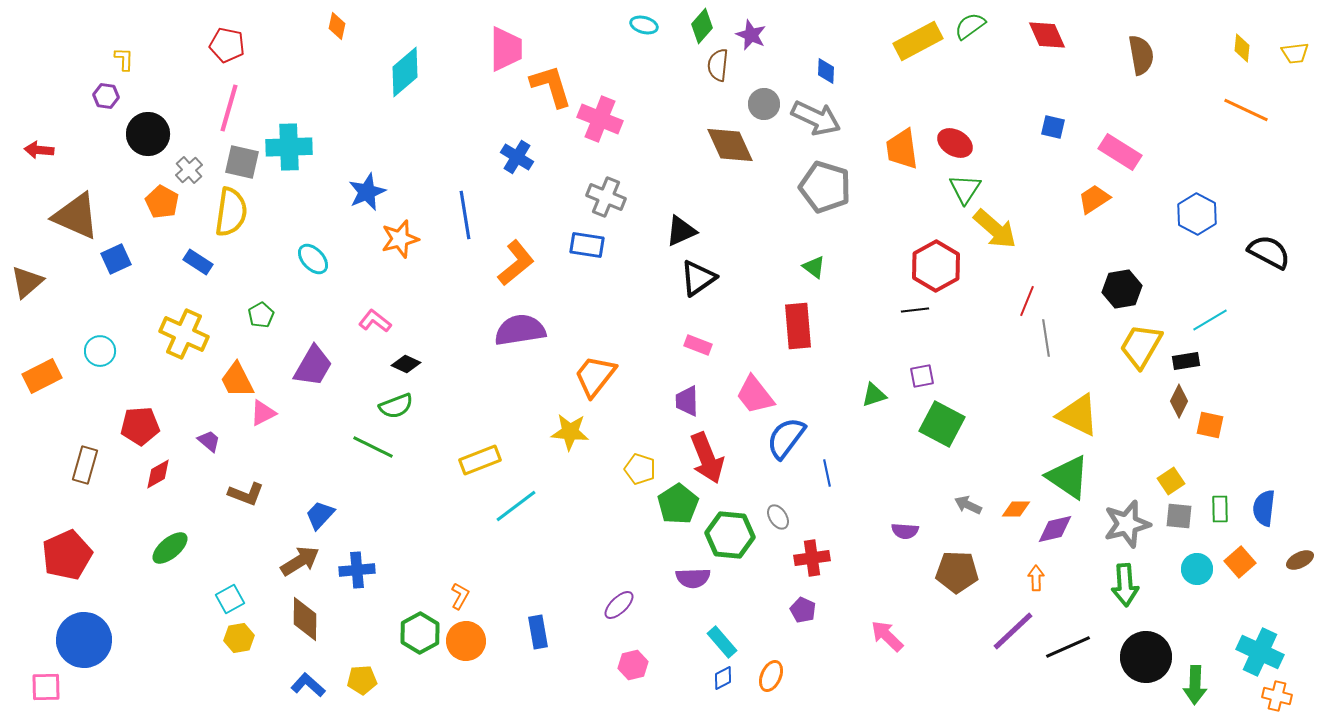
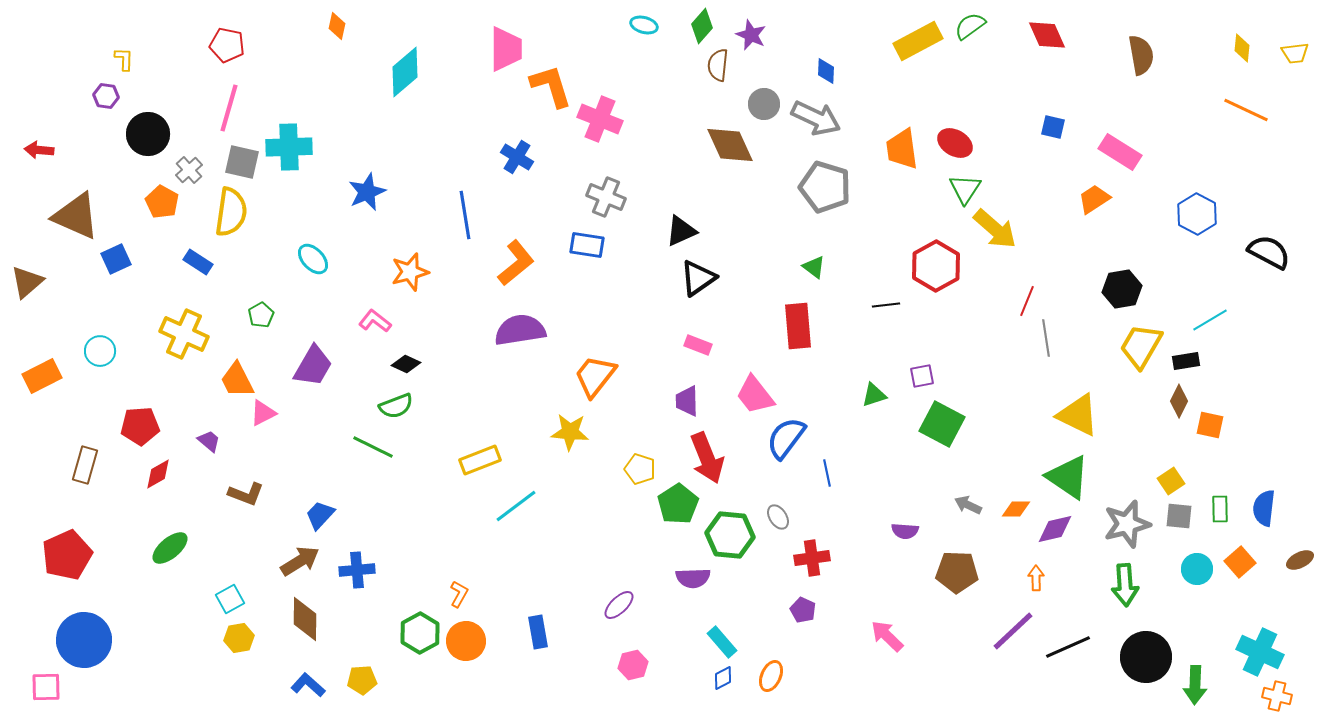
orange star at (400, 239): moved 10 px right, 33 px down
black line at (915, 310): moved 29 px left, 5 px up
orange L-shape at (460, 596): moved 1 px left, 2 px up
